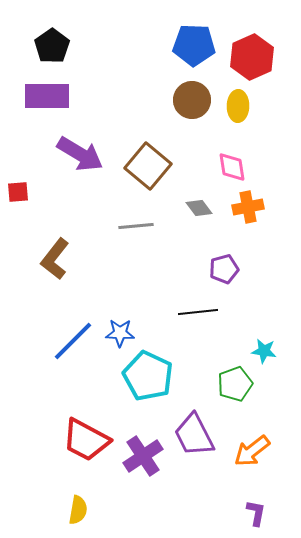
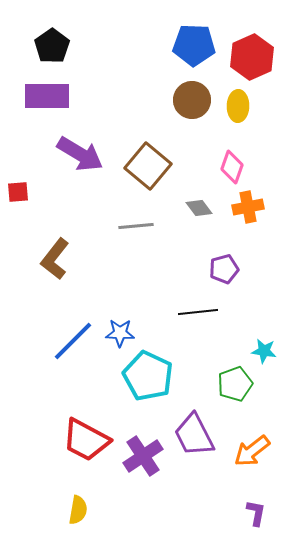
pink diamond: rotated 28 degrees clockwise
